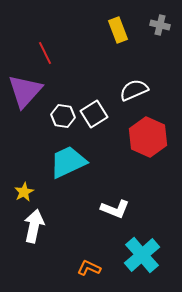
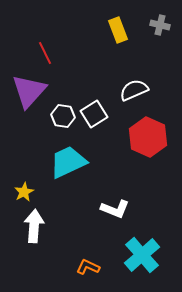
purple triangle: moved 4 px right
white arrow: rotated 8 degrees counterclockwise
orange L-shape: moved 1 px left, 1 px up
